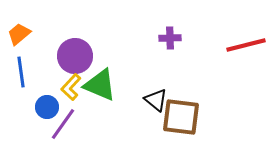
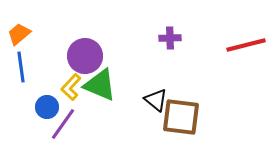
purple circle: moved 10 px right
blue line: moved 5 px up
